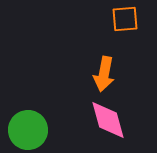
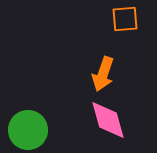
orange arrow: moved 1 px left; rotated 8 degrees clockwise
